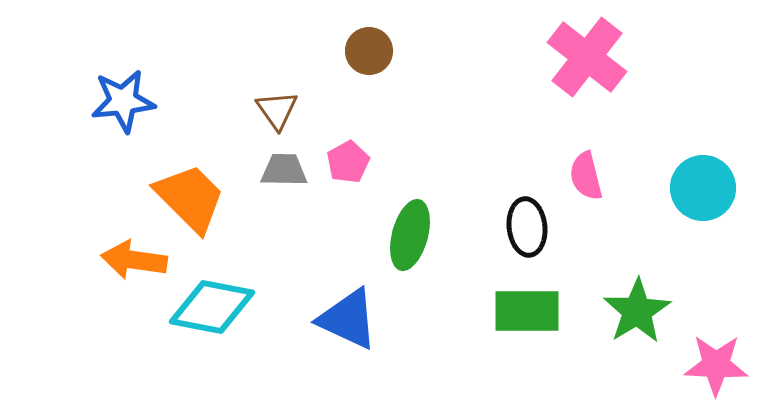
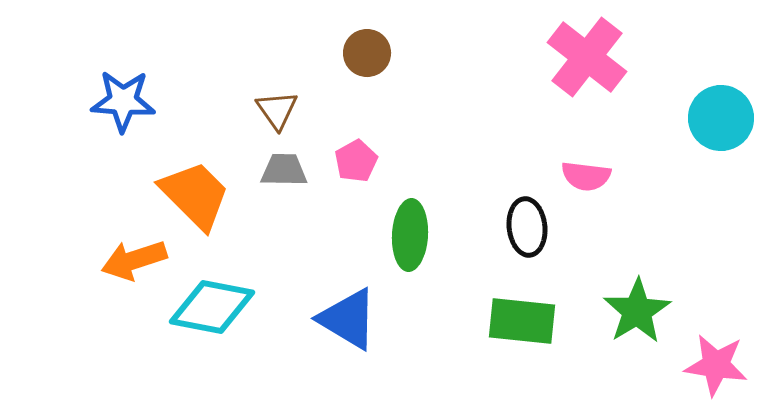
brown circle: moved 2 px left, 2 px down
blue star: rotated 10 degrees clockwise
pink pentagon: moved 8 px right, 1 px up
pink semicircle: rotated 69 degrees counterclockwise
cyan circle: moved 18 px right, 70 px up
orange trapezoid: moved 5 px right, 3 px up
green ellipse: rotated 12 degrees counterclockwise
orange arrow: rotated 26 degrees counterclockwise
green rectangle: moved 5 px left, 10 px down; rotated 6 degrees clockwise
blue triangle: rotated 6 degrees clockwise
pink star: rotated 6 degrees clockwise
